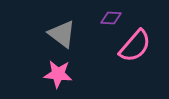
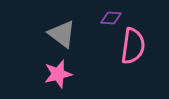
pink semicircle: moved 2 px left; rotated 33 degrees counterclockwise
pink star: rotated 20 degrees counterclockwise
